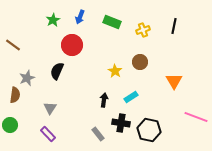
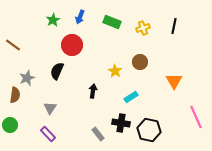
yellow cross: moved 2 px up
black arrow: moved 11 px left, 9 px up
pink line: rotated 45 degrees clockwise
